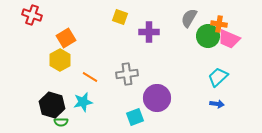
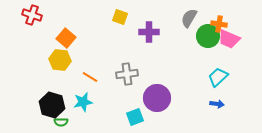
orange square: rotated 18 degrees counterclockwise
yellow hexagon: rotated 25 degrees counterclockwise
